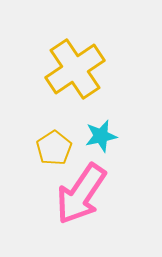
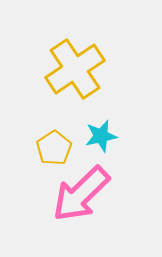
pink arrow: rotated 12 degrees clockwise
